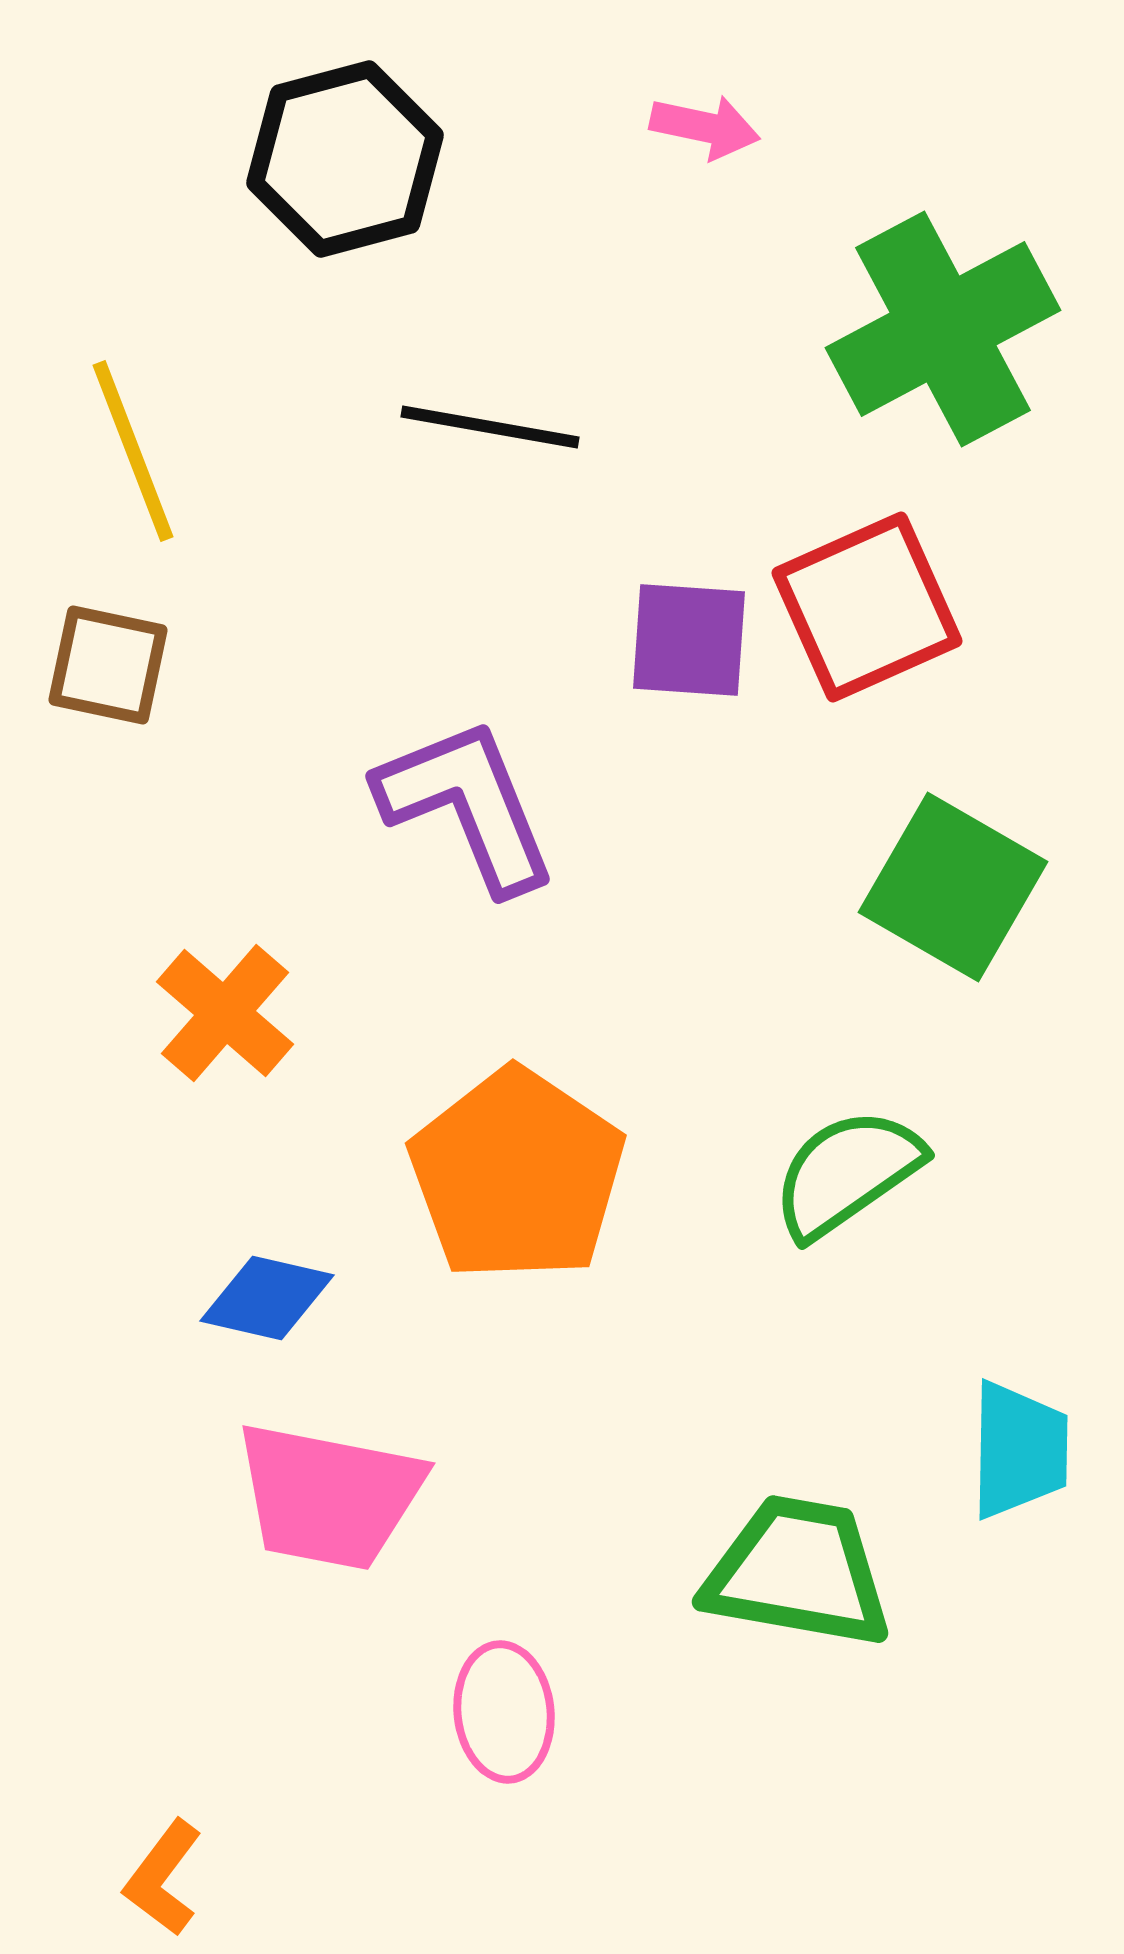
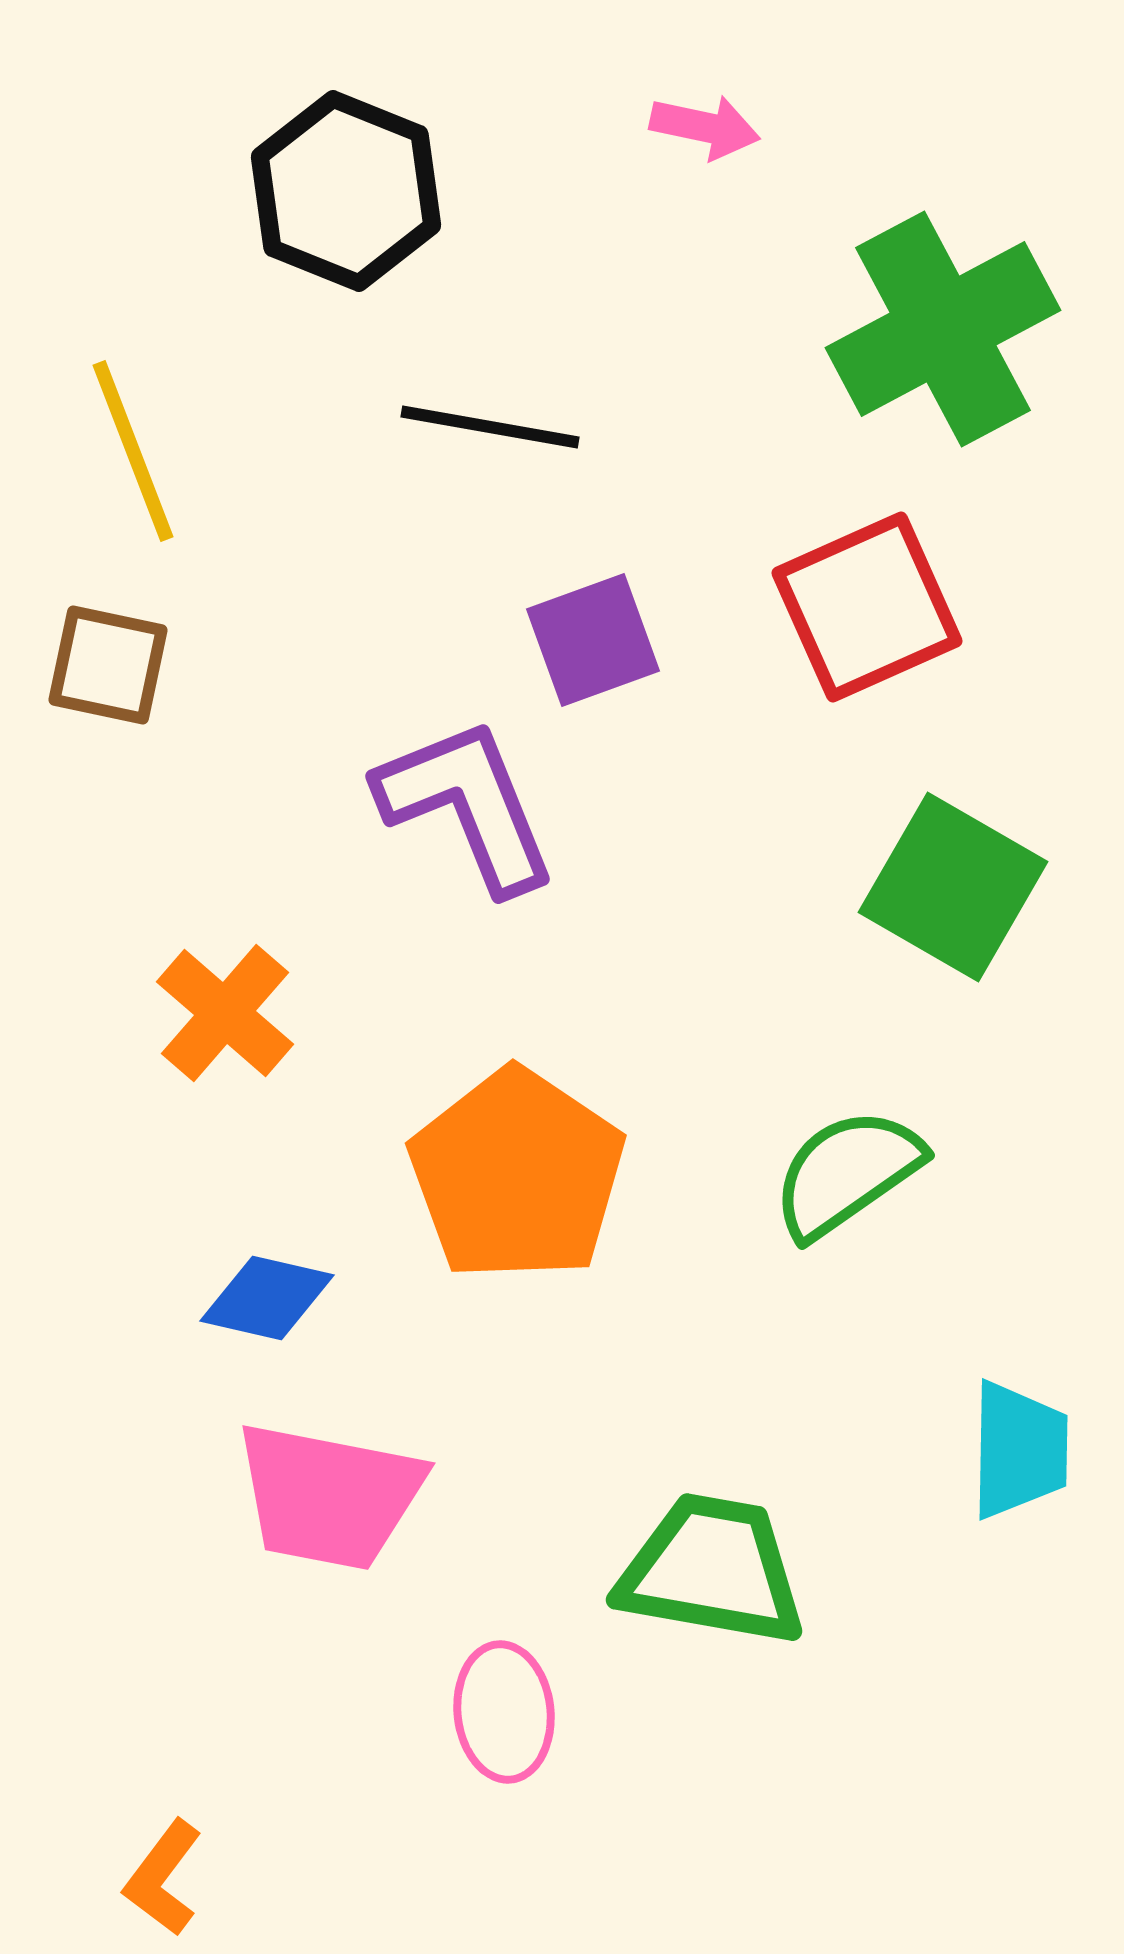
black hexagon: moved 1 px right, 32 px down; rotated 23 degrees counterclockwise
purple square: moved 96 px left; rotated 24 degrees counterclockwise
green trapezoid: moved 86 px left, 2 px up
